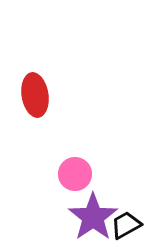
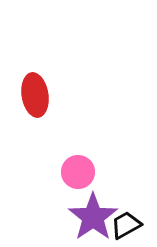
pink circle: moved 3 px right, 2 px up
